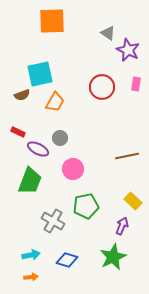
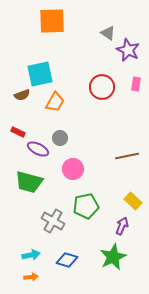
green trapezoid: moved 1 px left, 1 px down; rotated 84 degrees clockwise
